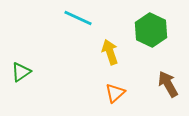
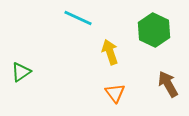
green hexagon: moved 3 px right
orange triangle: rotated 25 degrees counterclockwise
